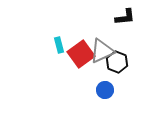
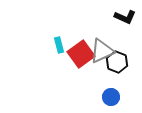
black L-shape: rotated 30 degrees clockwise
blue circle: moved 6 px right, 7 px down
